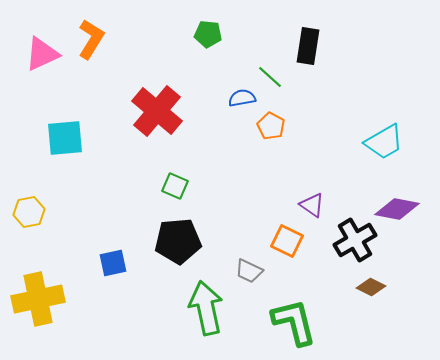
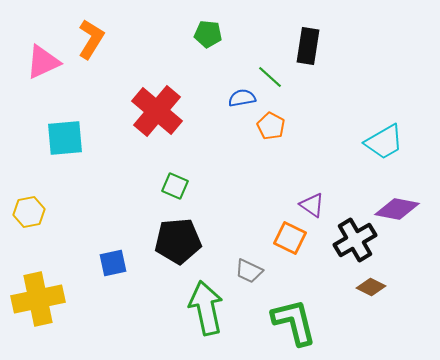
pink triangle: moved 1 px right, 8 px down
orange square: moved 3 px right, 3 px up
